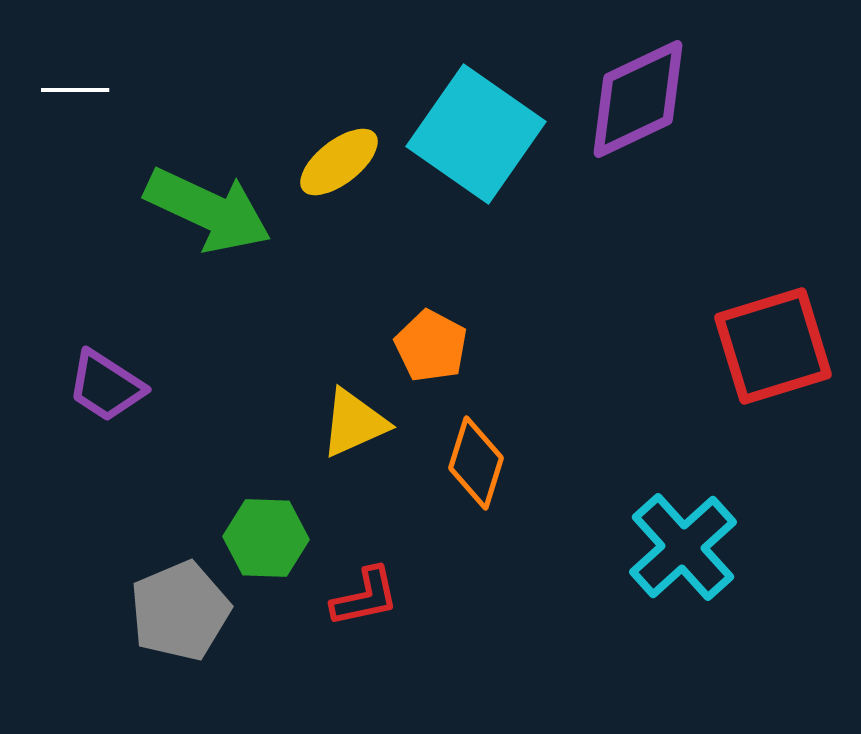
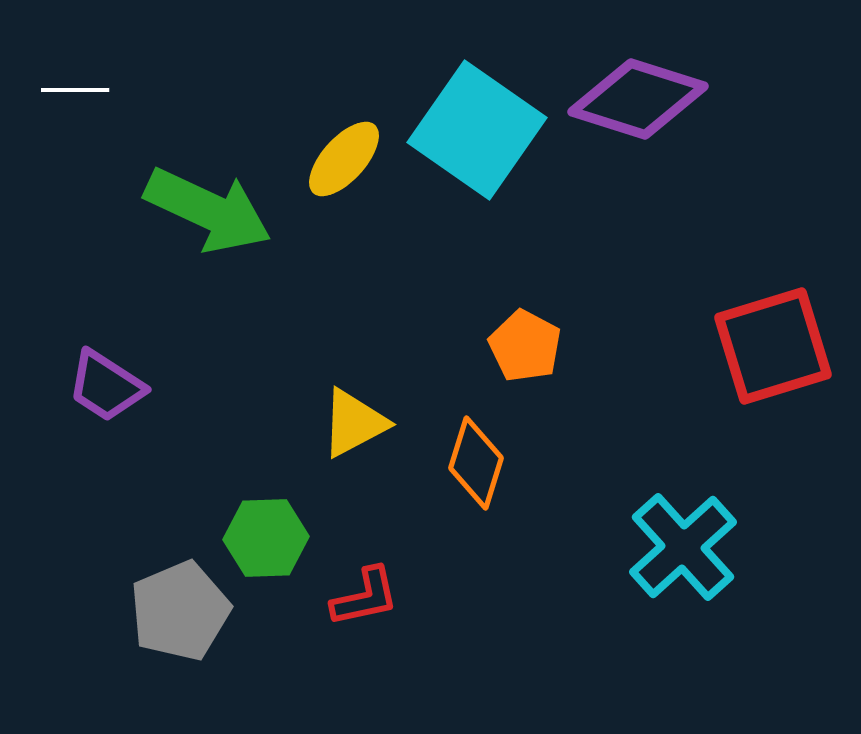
purple diamond: rotated 43 degrees clockwise
cyan square: moved 1 px right, 4 px up
yellow ellipse: moved 5 px right, 3 px up; rotated 10 degrees counterclockwise
orange pentagon: moved 94 px right
yellow triangle: rotated 4 degrees counterclockwise
green hexagon: rotated 4 degrees counterclockwise
